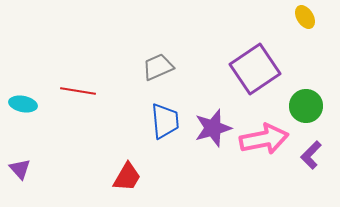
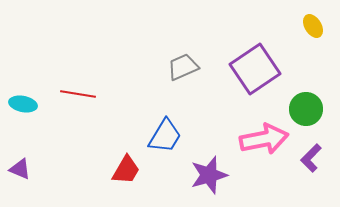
yellow ellipse: moved 8 px right, 9 px down
gray trapezoid: moved 25 px right
red line: moved 3 px down
green circle: moved 3 px down
blue trapezoid: moved 15 px down; rotated 36 degrees clockwise
purple star: moved 4 px left, 47 px down
purple L-shape: moved 3 px down
purple triangle: rotated 25 degrees counterclockwise
red trapezoid: moved 1 px left, 7 px up
